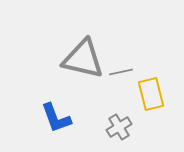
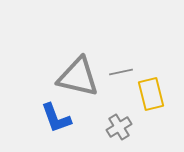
gray triangle: moved 5 px left, 18 px down
